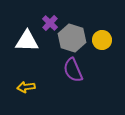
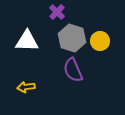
purple cross: moved 7 px right, 11 px up
yellow circle: moved 2 px left, 1 px down
